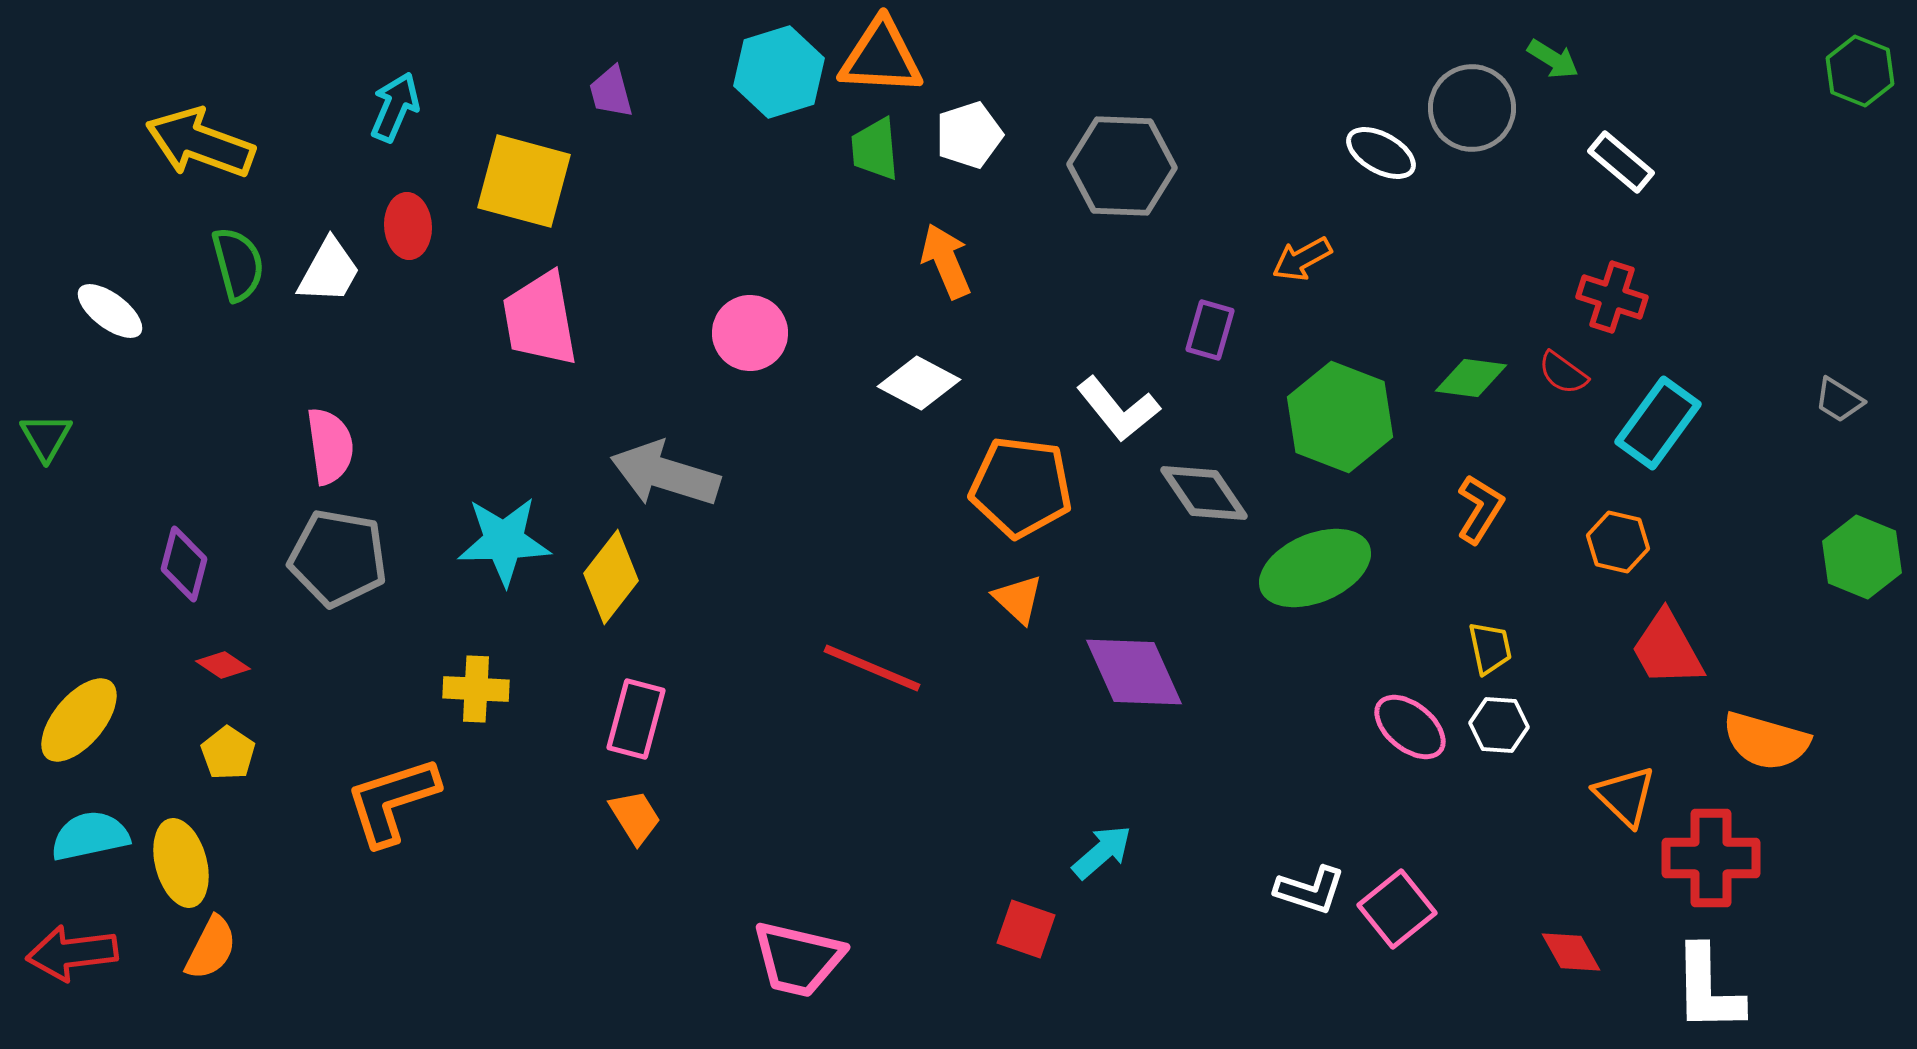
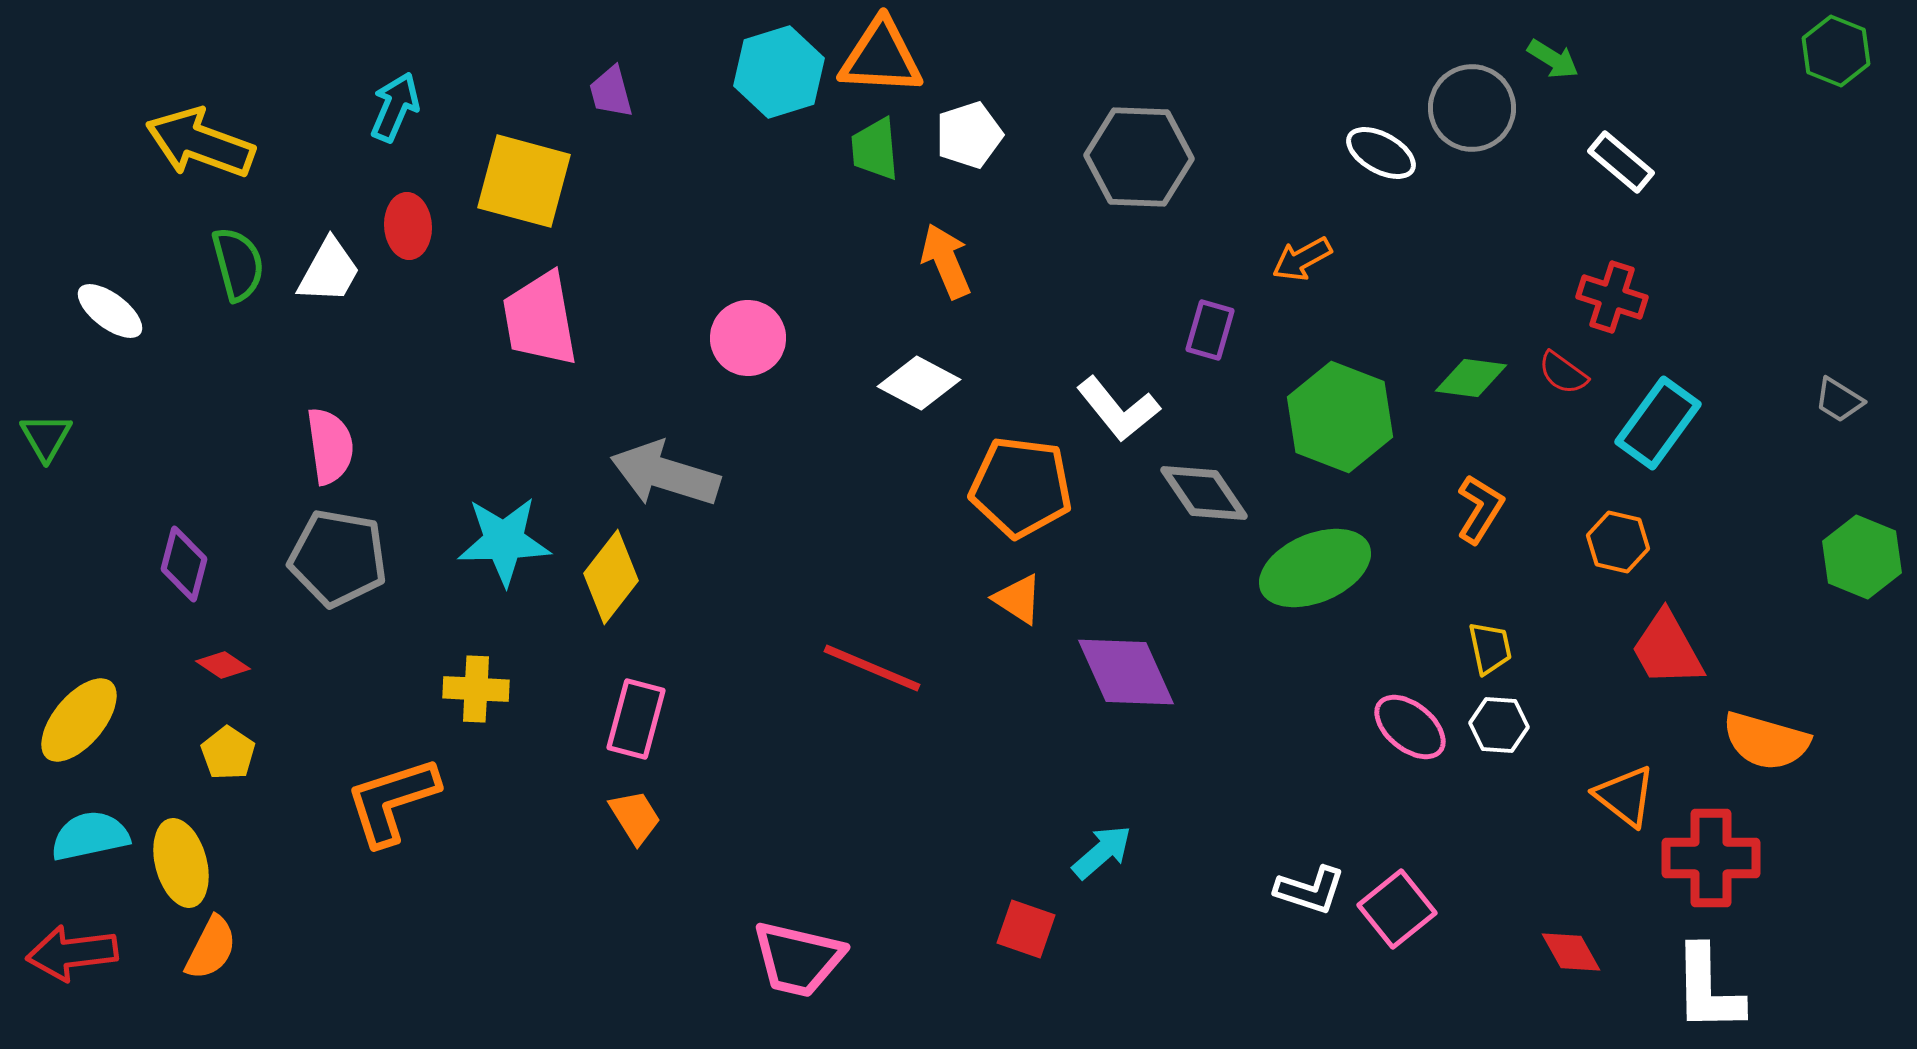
green hexagon at (1860, 71): moved 24 px left, 20 px up
gray hexagon at (1122, 166): moved 17 px right, 9 px up
pink circle at (750, 333): moved 2 px left, 5 px down
orange triangle at (1018, 599): rotated 10 degrees counterclockwise
purple diamond at (1134, 672): moved 8 px left
orange triangle at (1625, 796): rotated 6 degrees counterclockwise
